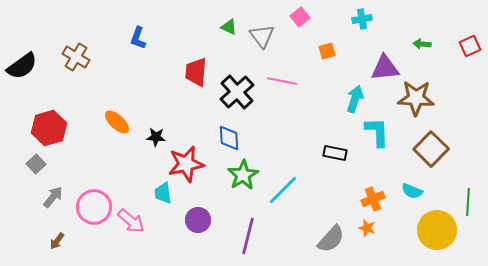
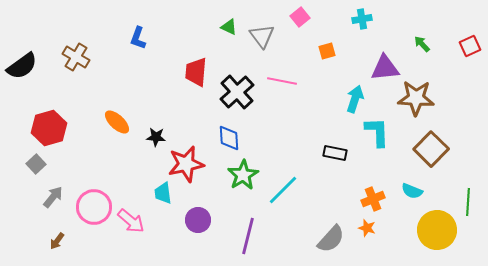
green arrow: rotated 42 degrees clockwise
